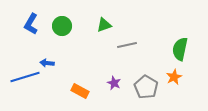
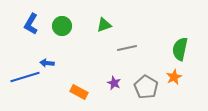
gray line: moved 3 px down
orange rectangle: moved 1 px left, 1 px down
